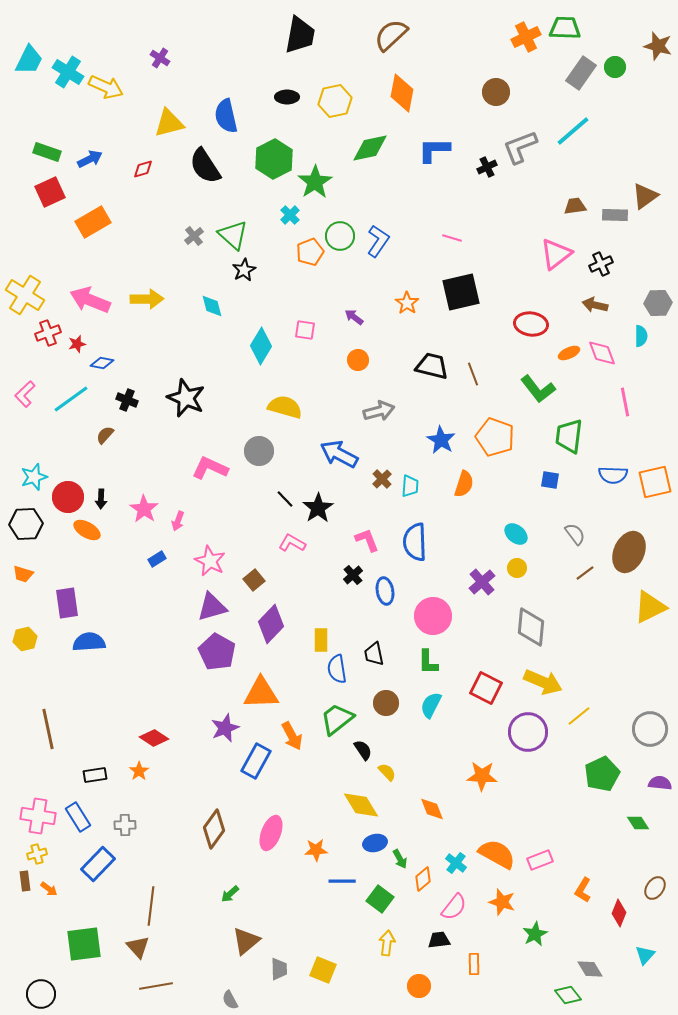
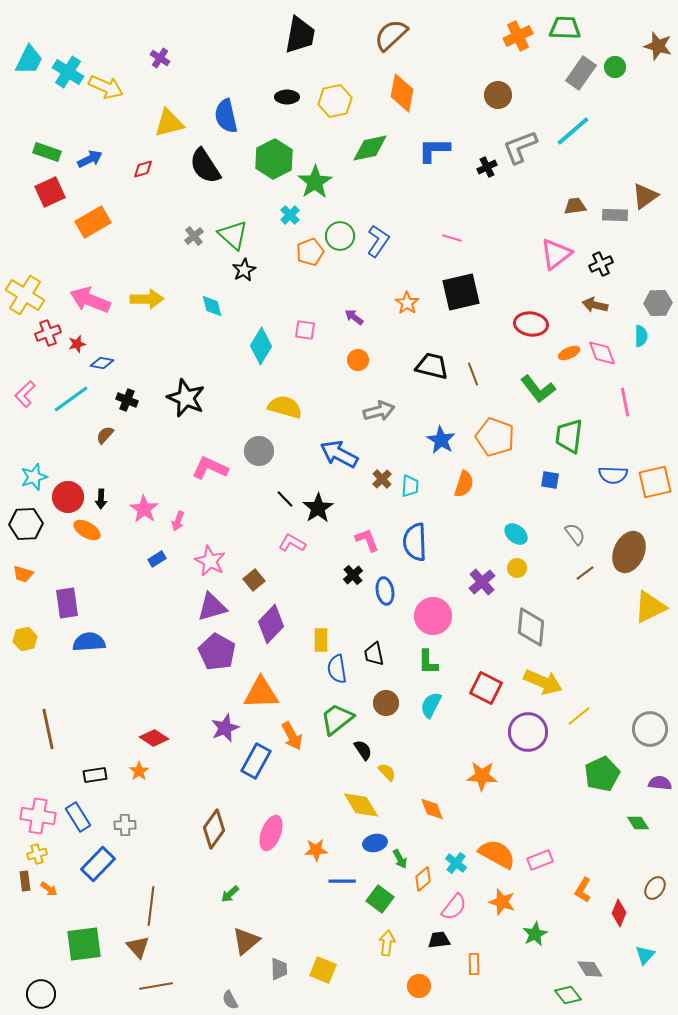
orange cross at (526, 37): moved 8 px left, 1 px up
brown circle at (496, 92): moved 2 px right, 3 px down
